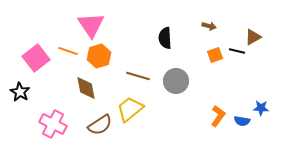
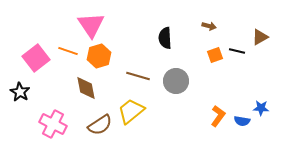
brown triangle: moved 7 px right
yellow trapezoid: moved 1 px right, 2 px down
